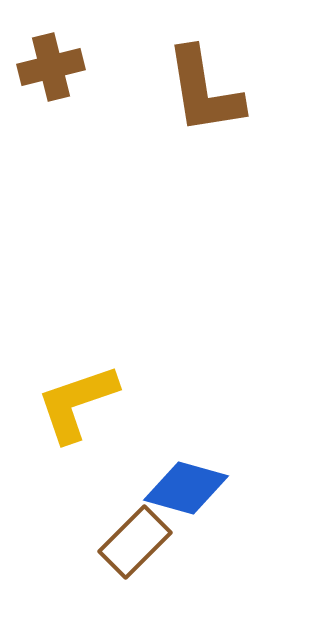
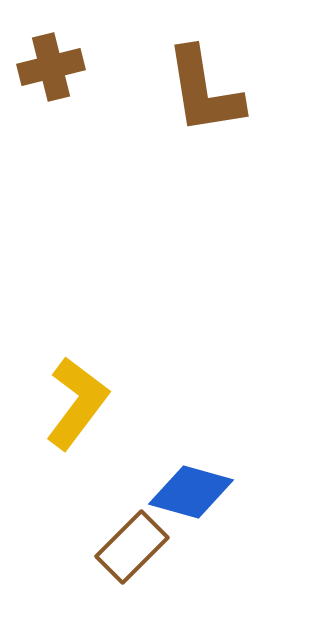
yellow L-shape: rotated 146 degrees clockwise
blue diamond: moved 5 px right, 4 px down
brown rectangle: moved 3 px left, 5 px down
